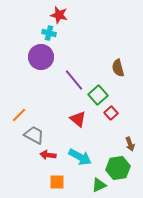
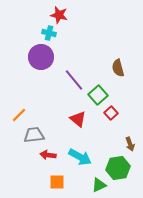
gray trapezoid: rotated 35 degrees counterclockwise
